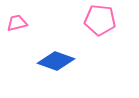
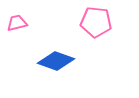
pink pentagon: moved 4 px left, 2 px down
